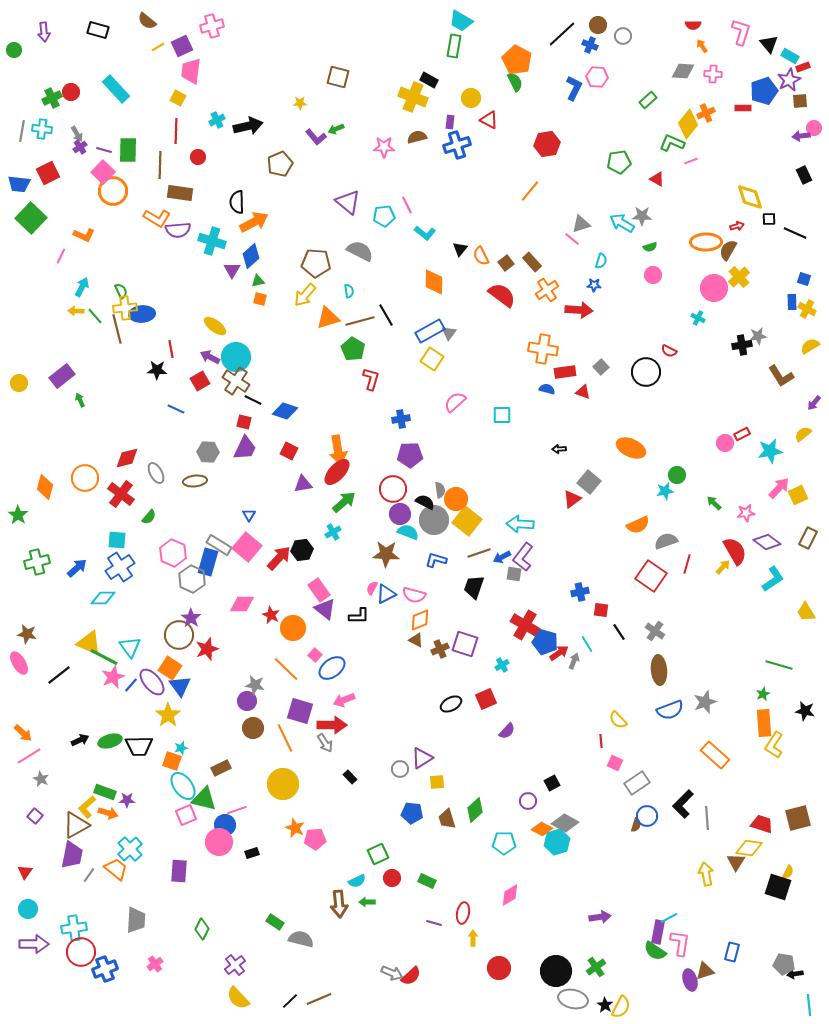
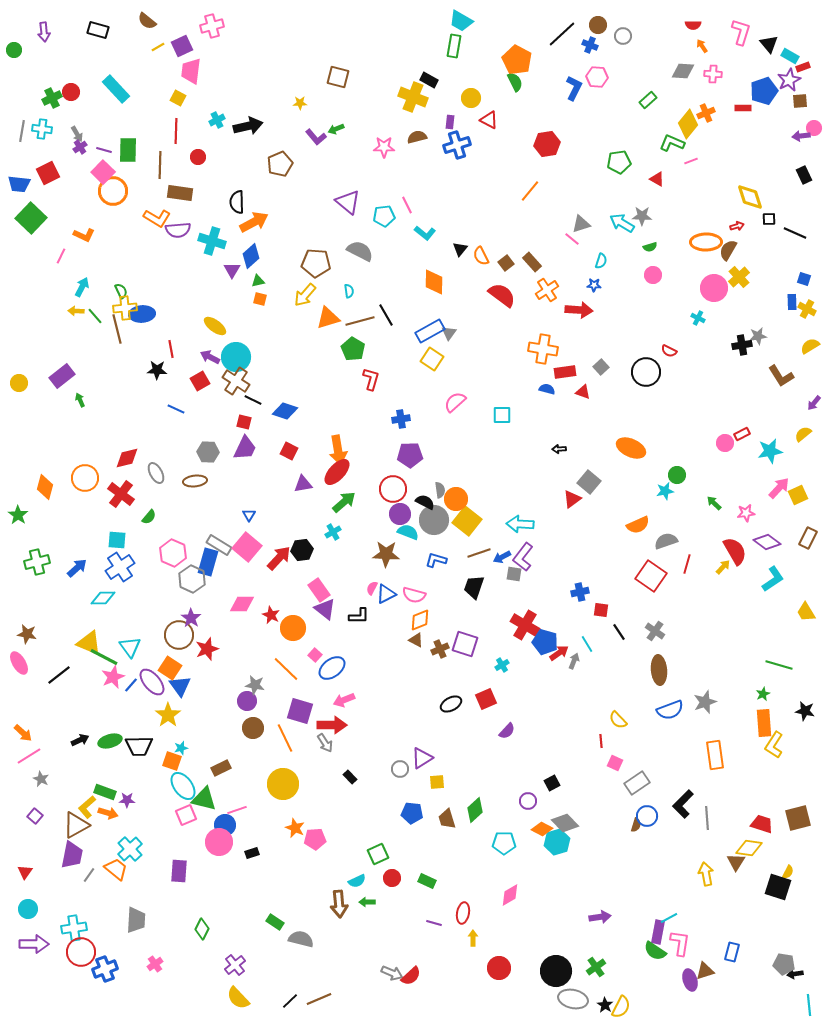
orange rectangle at (715, 755): rotated 40 degrees clockwise
gray diamond at (565, 823): rotated 16 degrees clockwise
